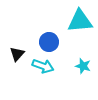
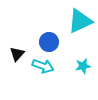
cyan triangle: rotated 20 degrees counterclockwise
cyan star: rotated 28 degrees counterclockwise
